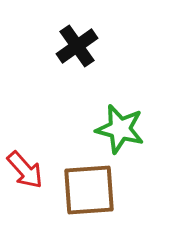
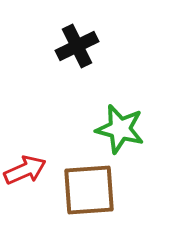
black cross: rotated 9 degrees clockwise
red arrow: rotated 72 degrees counterclockwise
